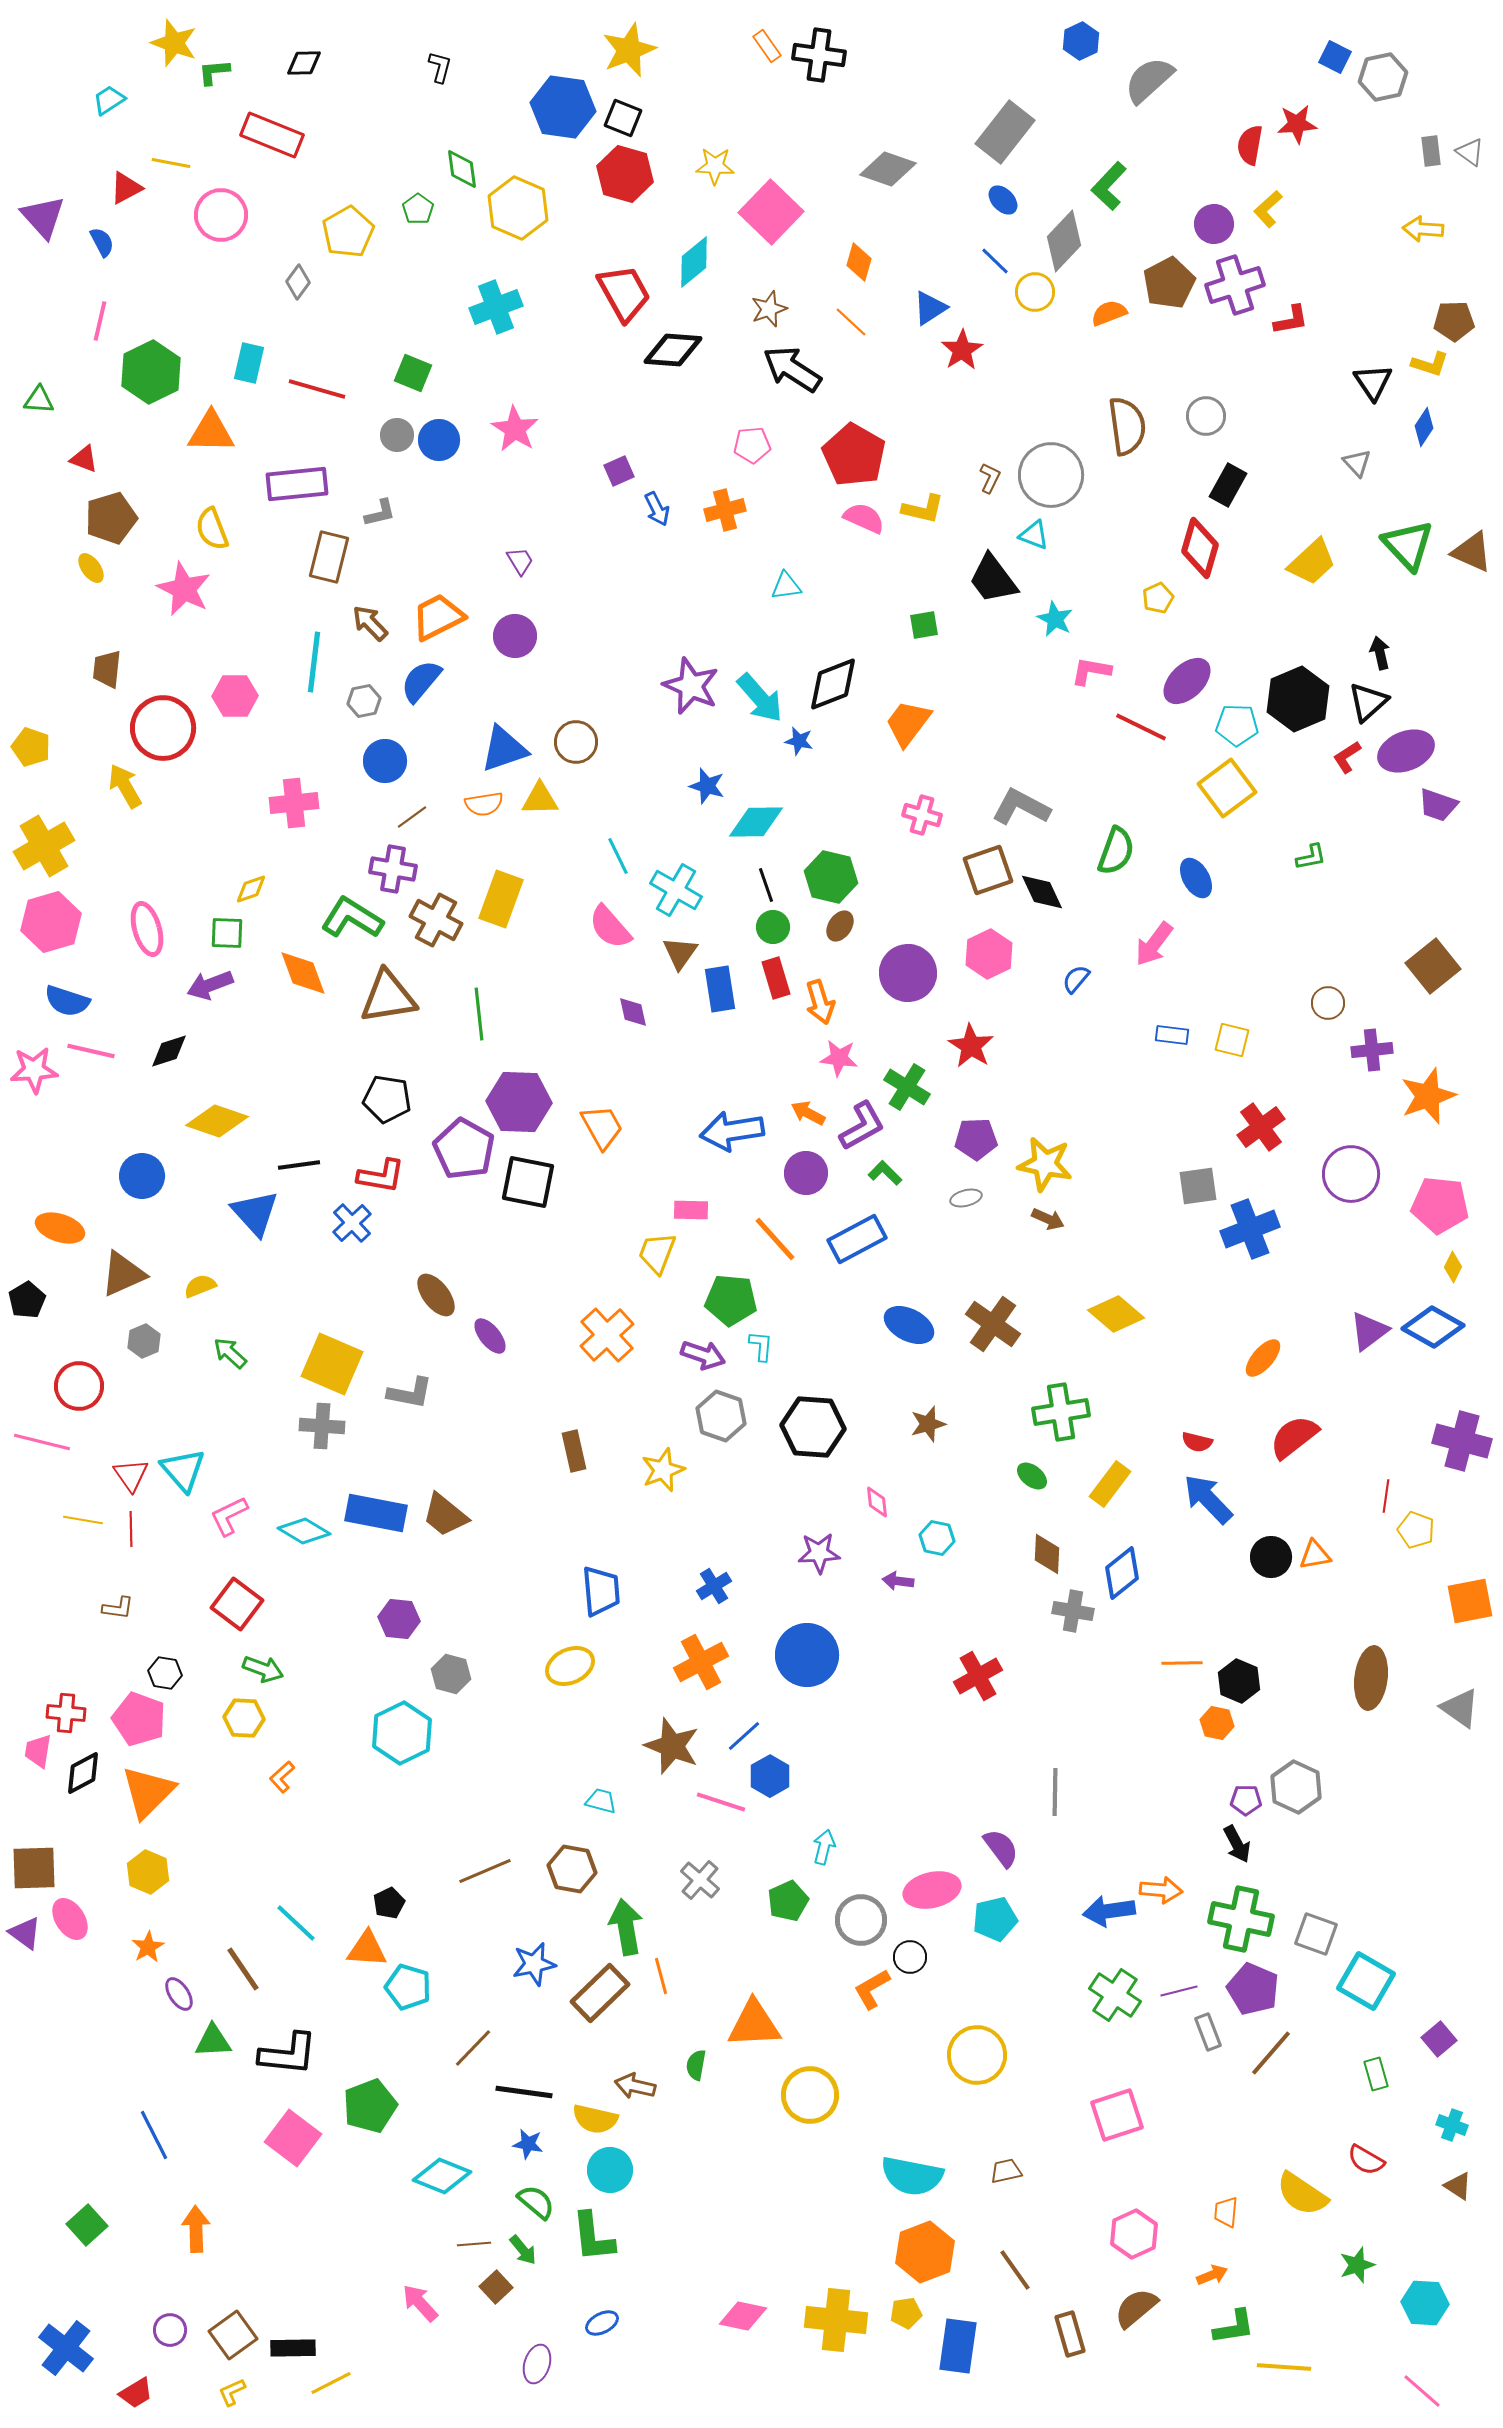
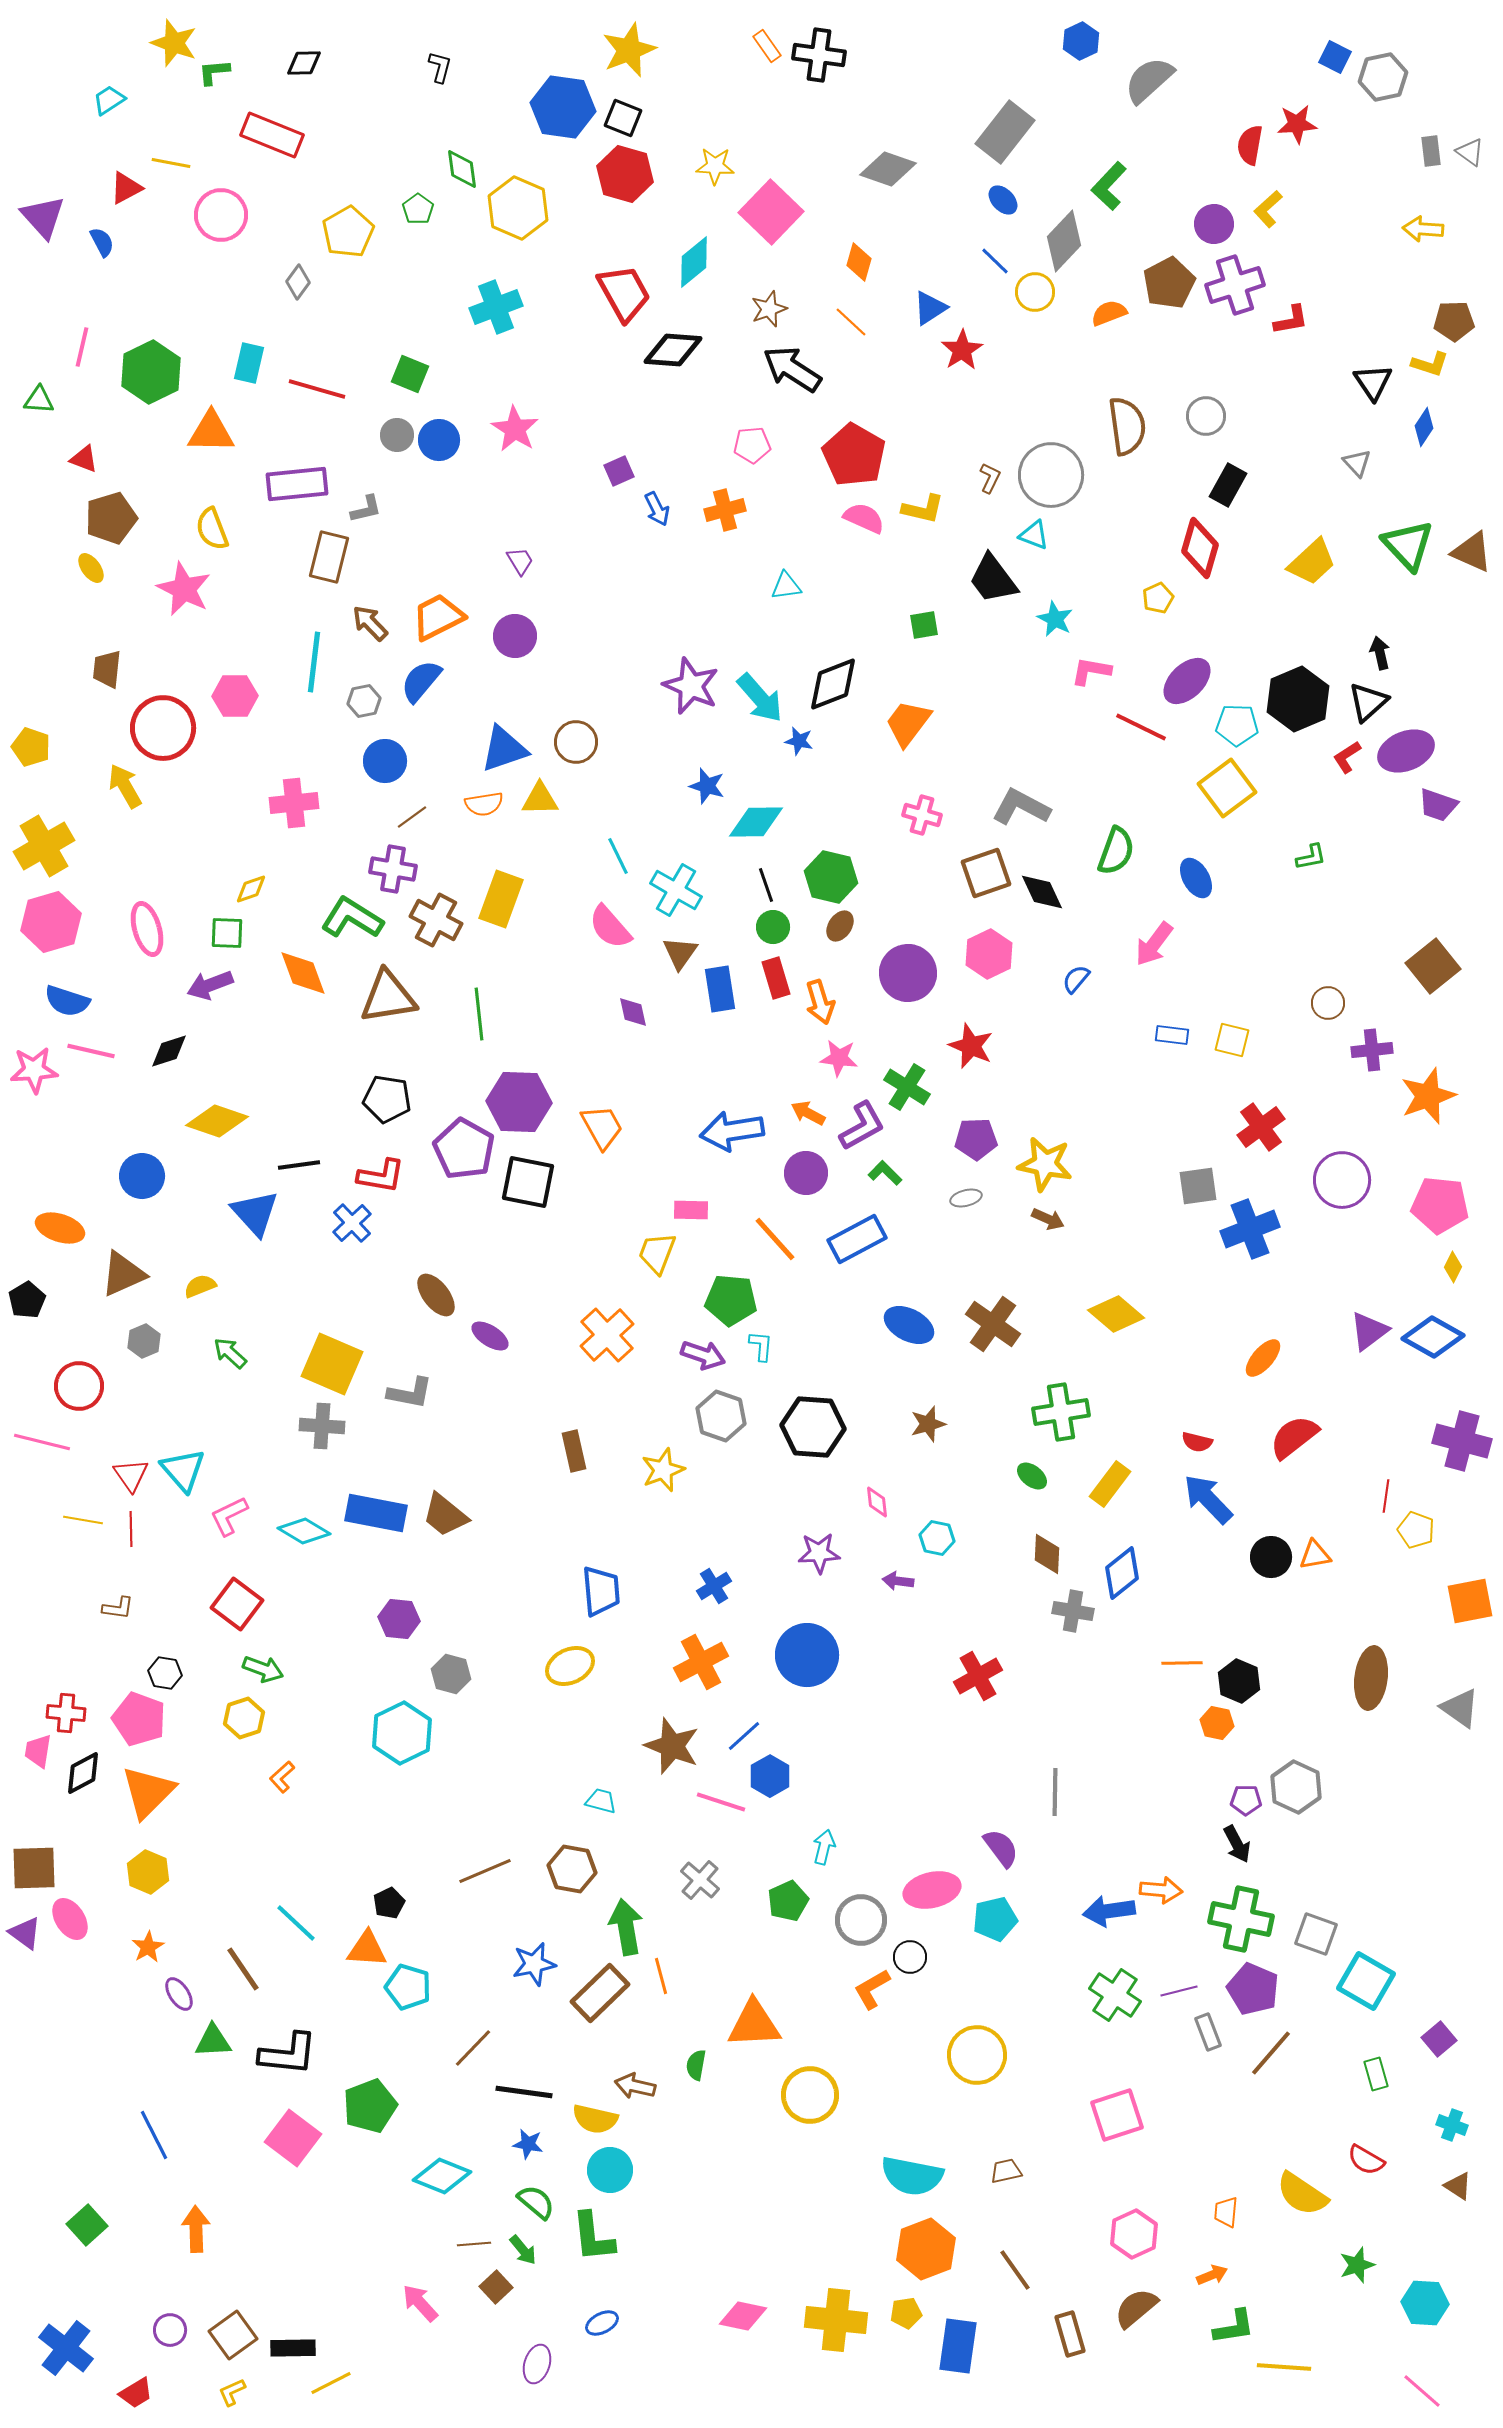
pink line at (100, 321): moved 18 px left, 26 px down
green square at (413, 373): moved 3 px left, 1 px down
gray L-shape at (380, 513): moved 14 px left, 4 px up
brown square at (988, 870): moved 2 px left, 3 px down
red star at (971, 1046): rotated 9 degrees counterclockwise
purple circle at (1351, 1174): moved 9 px left, 6 px down
blue diamond at (1433, 1327): moved 10 px down
purple ellipse at (490, 1336): rotated 18 degrees counterclockwise
yellow hexagon at (244, 1718): rotated 21 degrees counterclockwise
orange hexagon at (925, 2252): moved 1 px right, 3 px up
